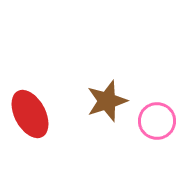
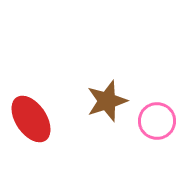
red ellipse: moved 1 px right, 5 px down; rotated 6 degrees counterclockwise
